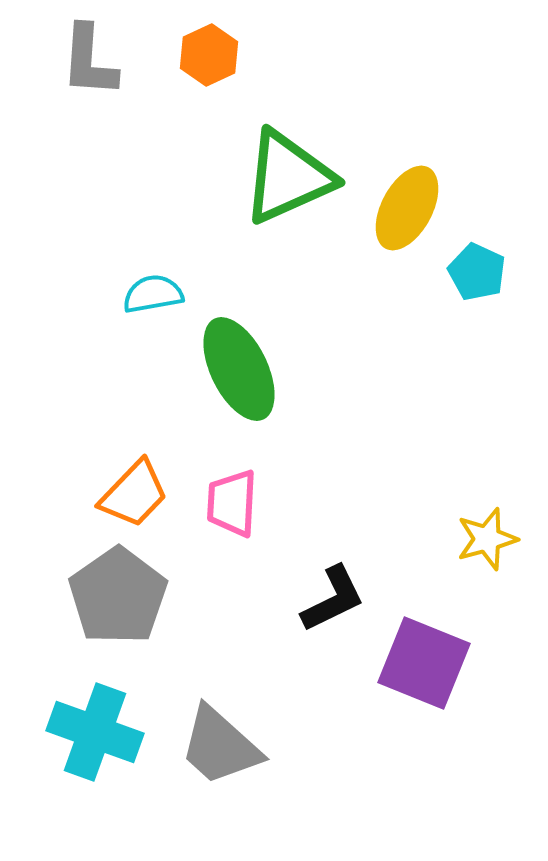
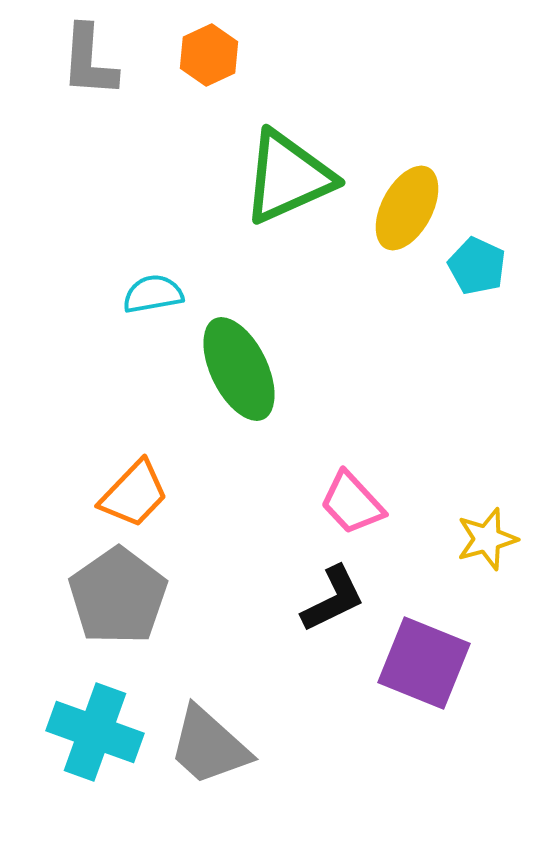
cyan pentagon: moved 6 px up
pink trapezoid: moved 120 px right; rotated 46 degrees counterclockwise
gray trapezoid: moved 11 px left
